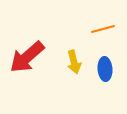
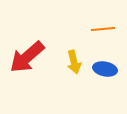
orange line: rotated 10 degrees clockwise
blue ellipse: rotated 75 degrees counterclockwise
